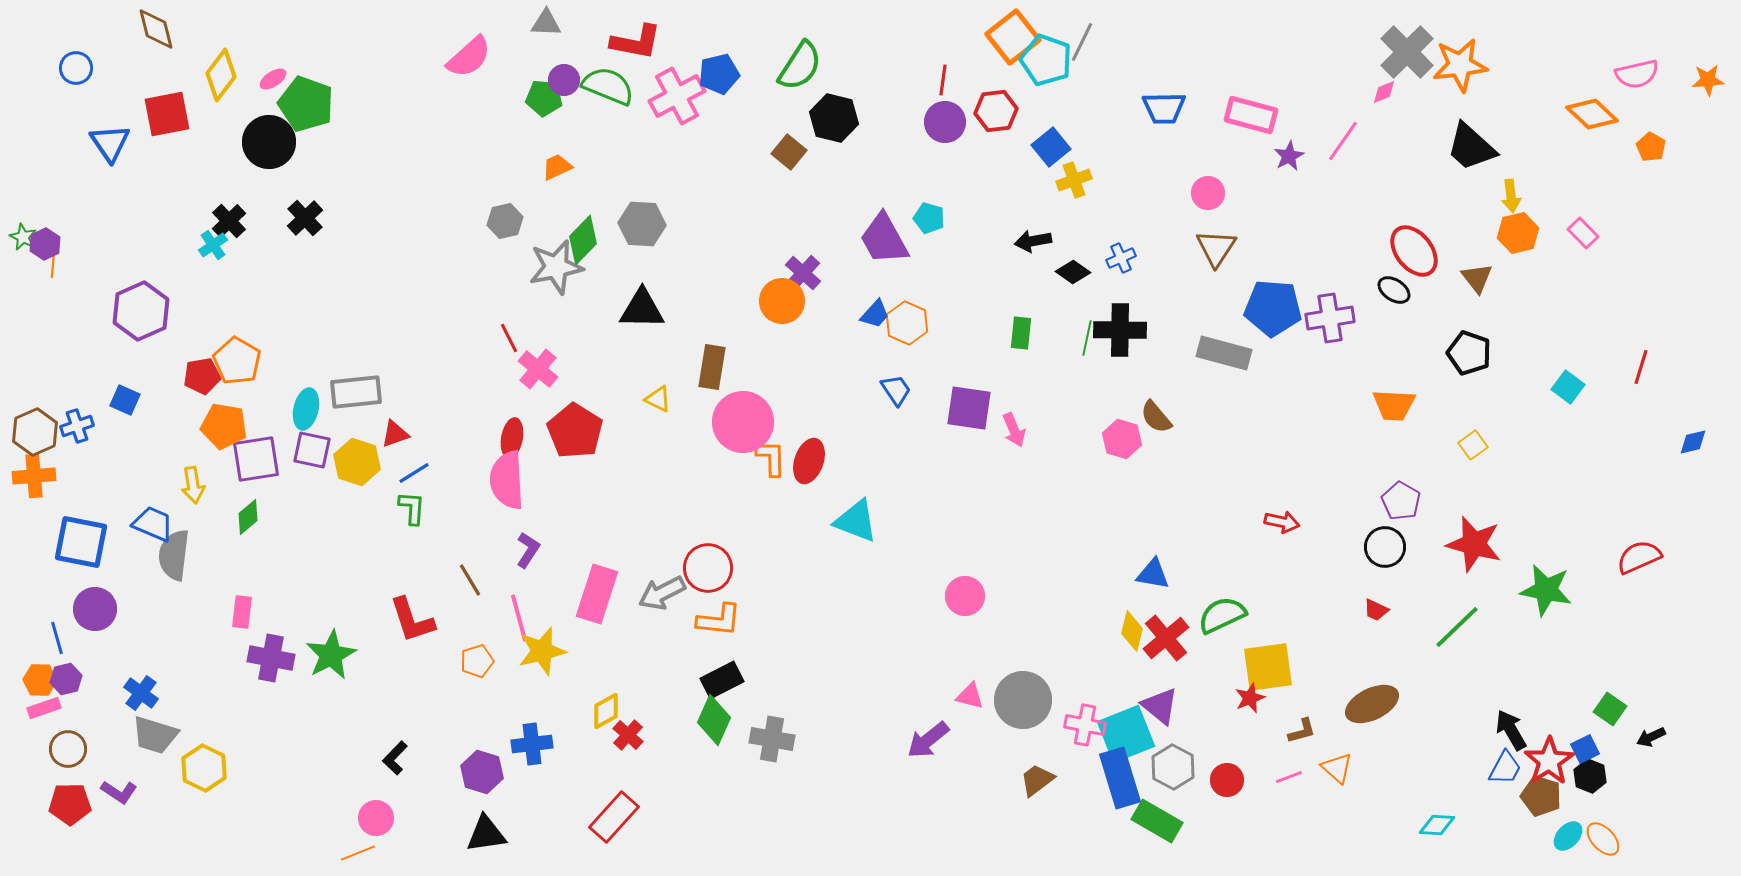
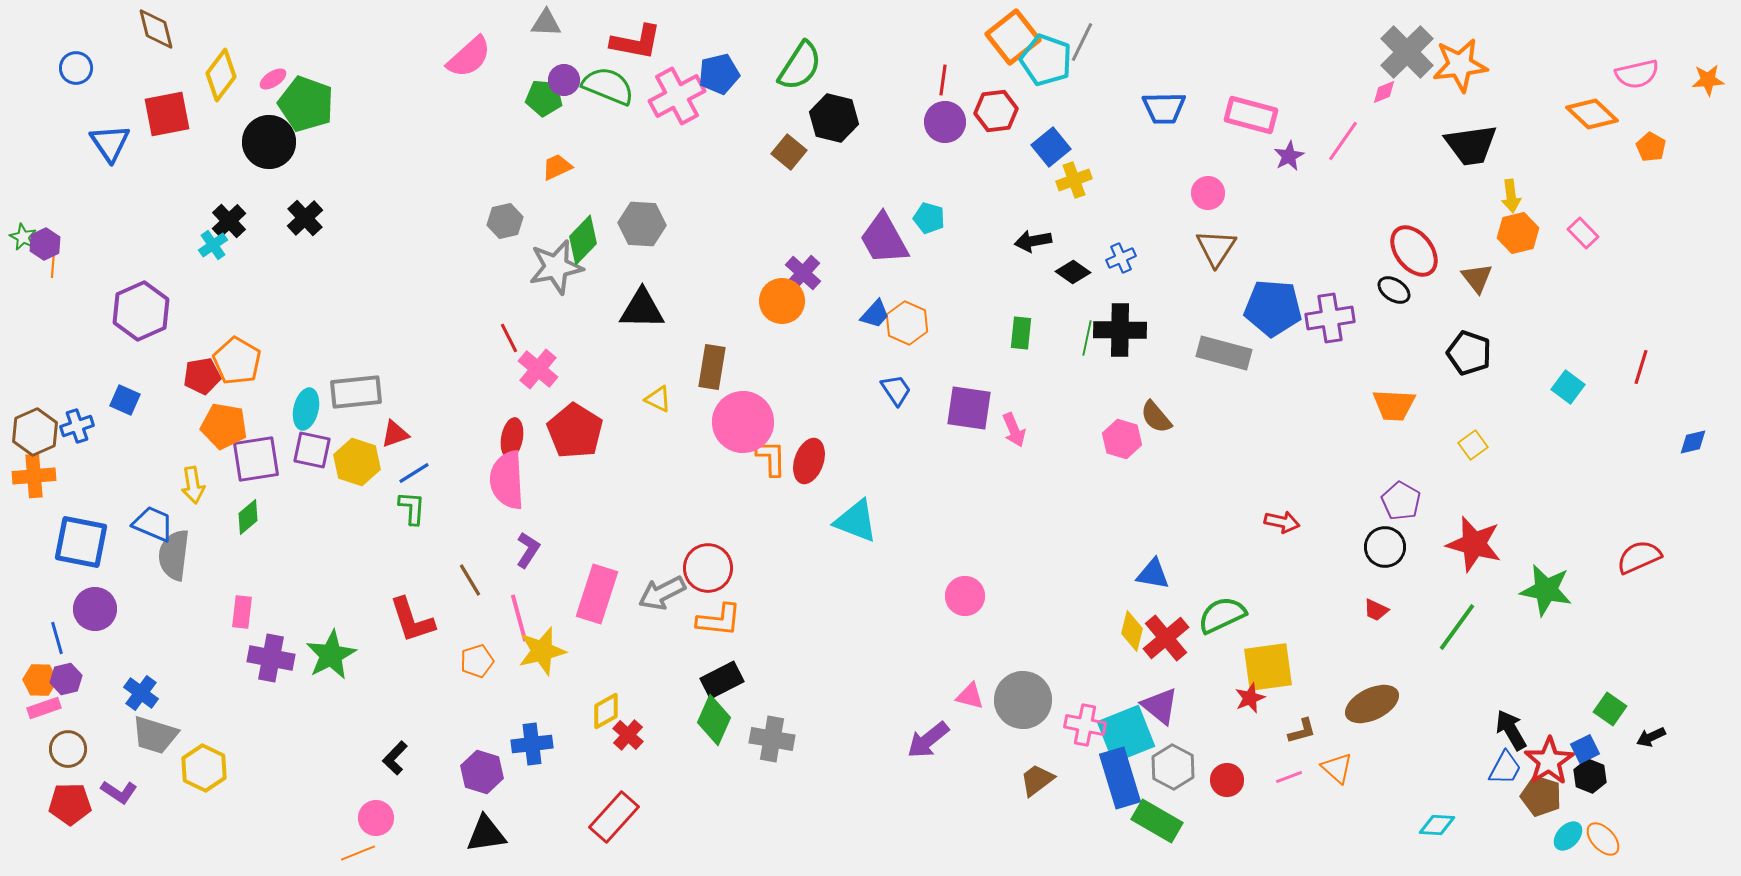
black trapezoid at (1471, 147): moved 2 px up; rotated 50 degrees counterclockwise
green line at (1457, 627): rotated 10 degrees counterclockwise
